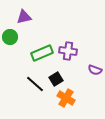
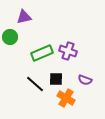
purple cross: rotated 12 degrees clockwise
purple semicircle: moved 10 px left, 10 px down
black square: rotated 32 degrees clockwise
